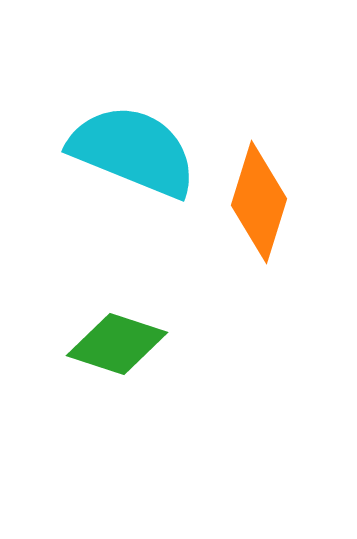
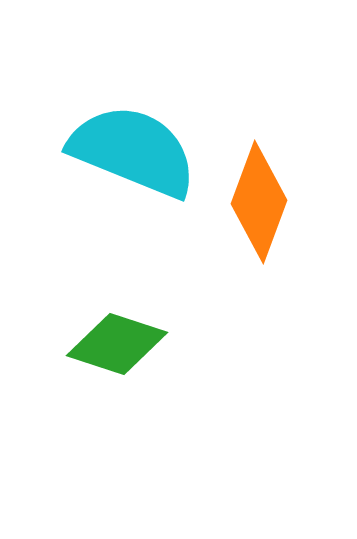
orange diamond: rotated 3 degrees clockwise
